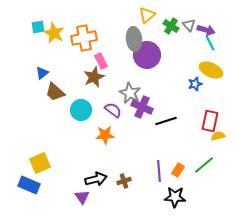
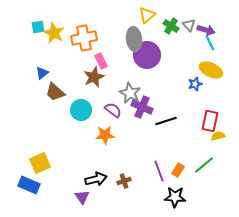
purple line: rotated 15 degrees counterclockwise
